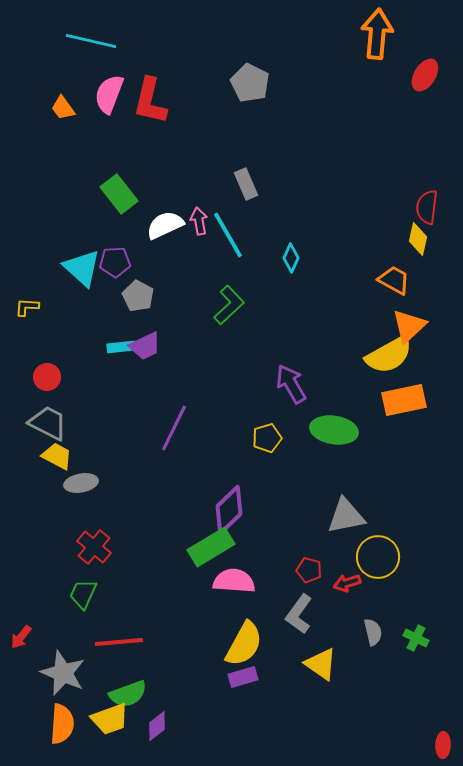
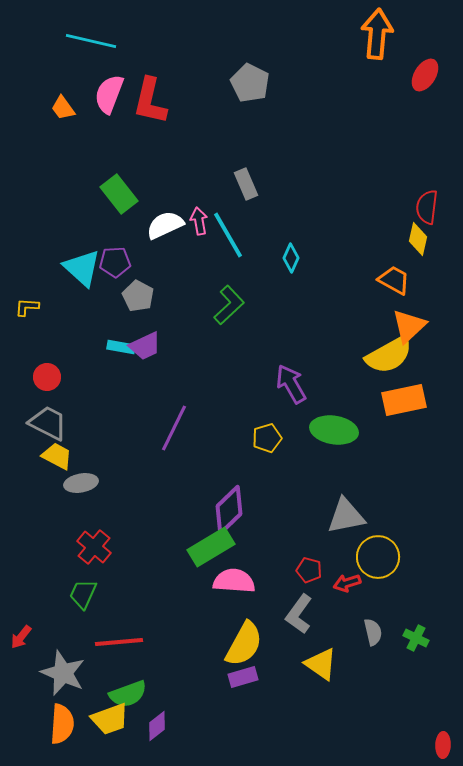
cyan rectangle at (121, 347): rotated 16 degrees clockwise
